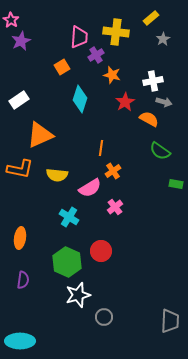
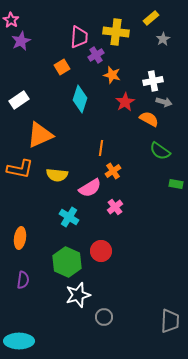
cyan ellipse: moved 1 px left
